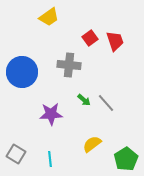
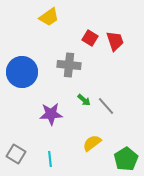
red square: rotated 21 degrees counterclockwise
gray line: moved 3 px down
yellow semicircle: moved 1 px up
